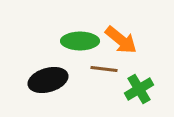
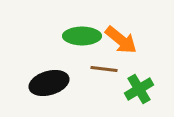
green ellipse: moved 2 px right, 5 px up
black ellipse: moved 1 px right, 3 px down
